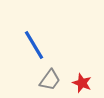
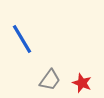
blue line: moved 12 px left, 6 px up
